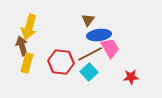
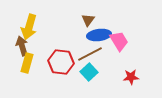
pink trapezoid: moved 9 px right, 7 px up
